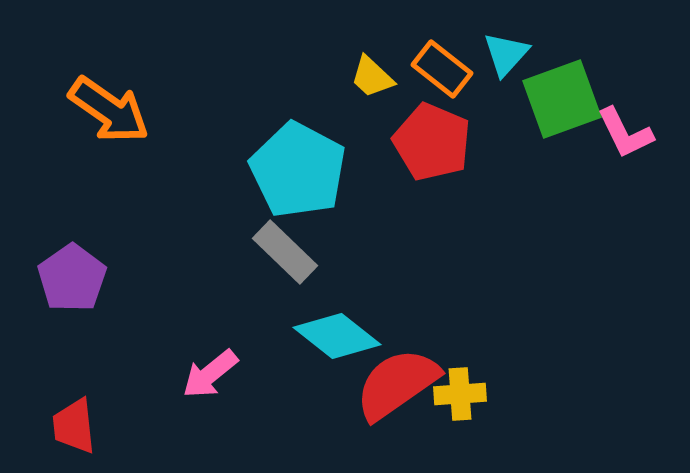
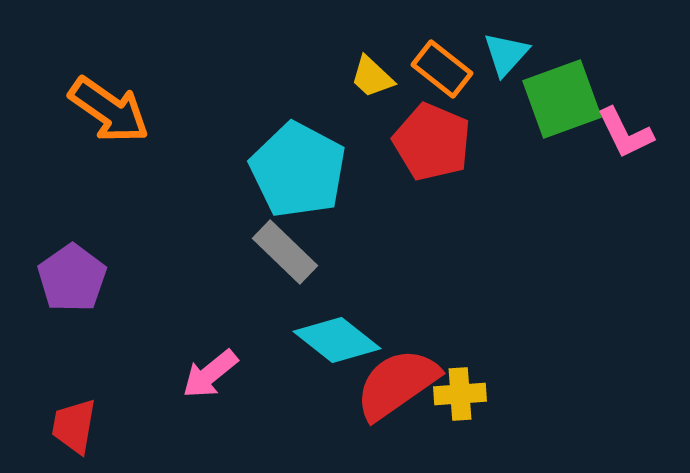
cyan diamond: moved 4 px down
red trapezoid: rotated 16 degrees clockwise
